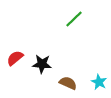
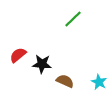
green line: moved 1 px left
red semicircle: moved 3 px right, 3 px up
brown semicircle: moved 3 px left, 2 px up
